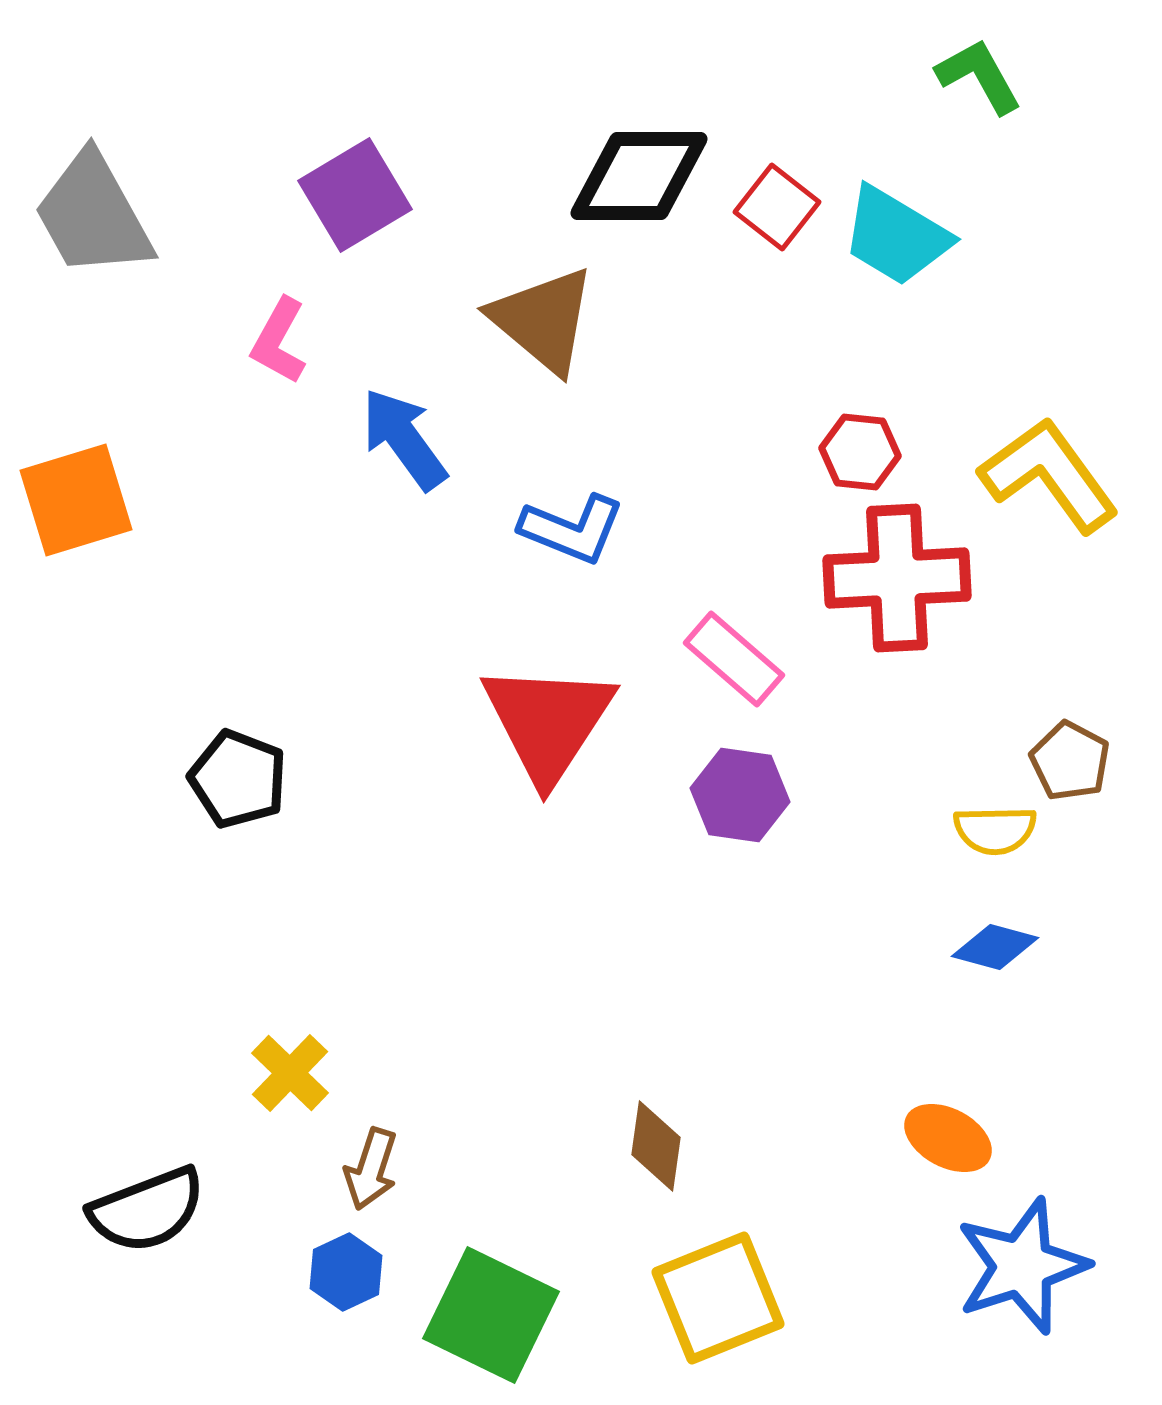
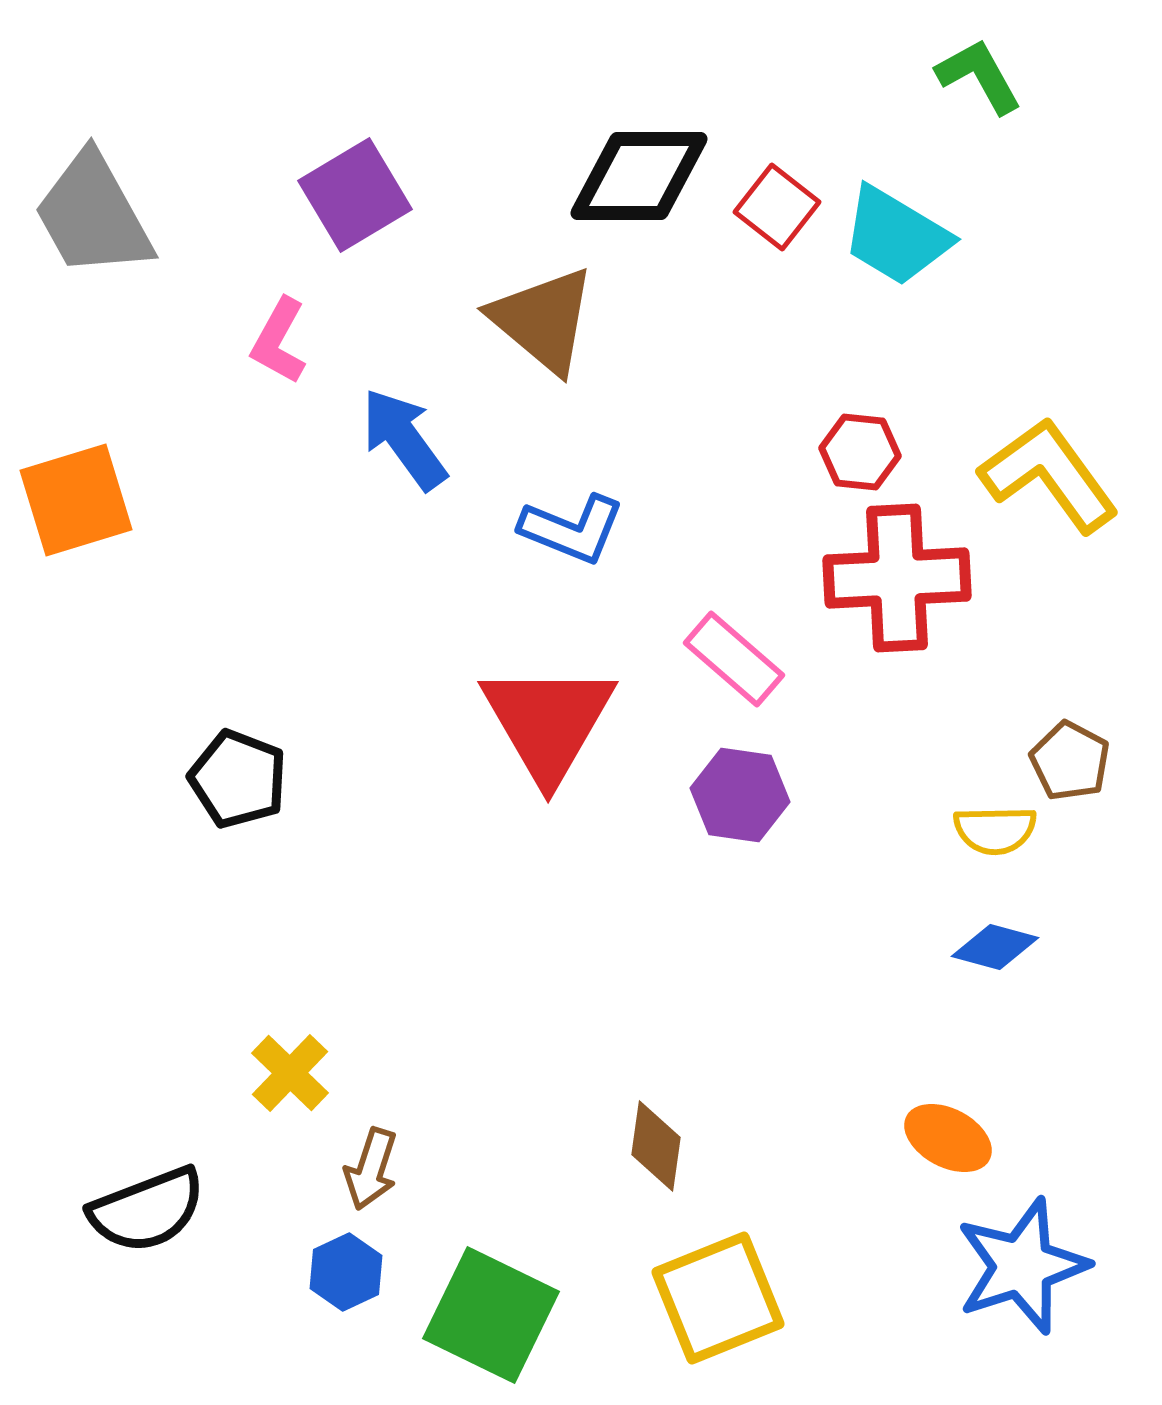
red triangle: rotated 3 degrees counterclockwise
